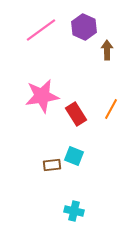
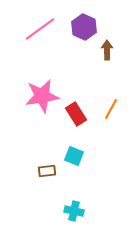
pink line: moved 1 px left, 1 px up
brown rectangle: moved 5 px left, 6 px down
